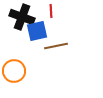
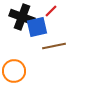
red line: rotated 48 degrees clockwise
blue square: moved 4 px up
brown line: moved 2 px left
